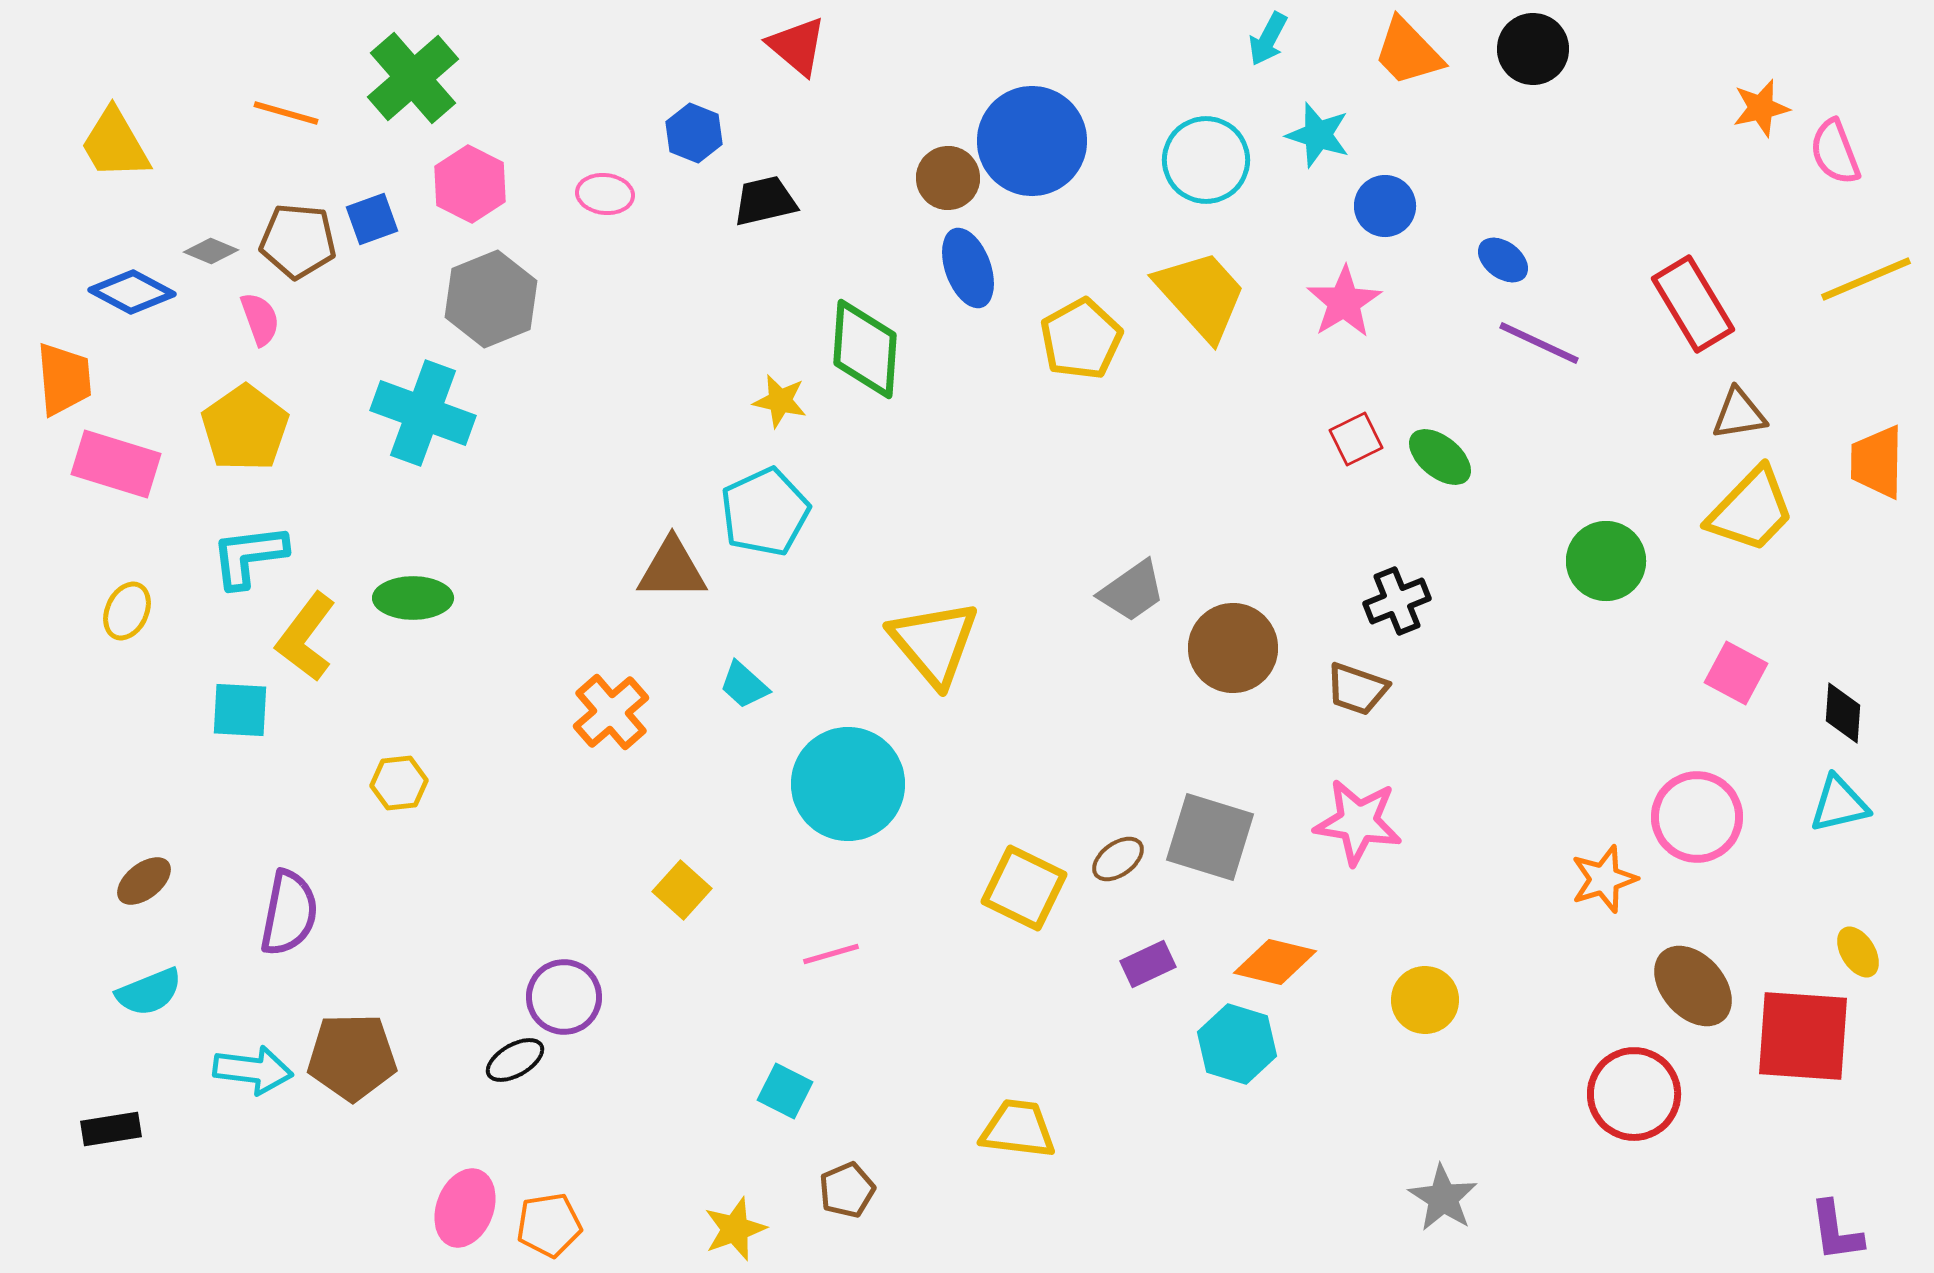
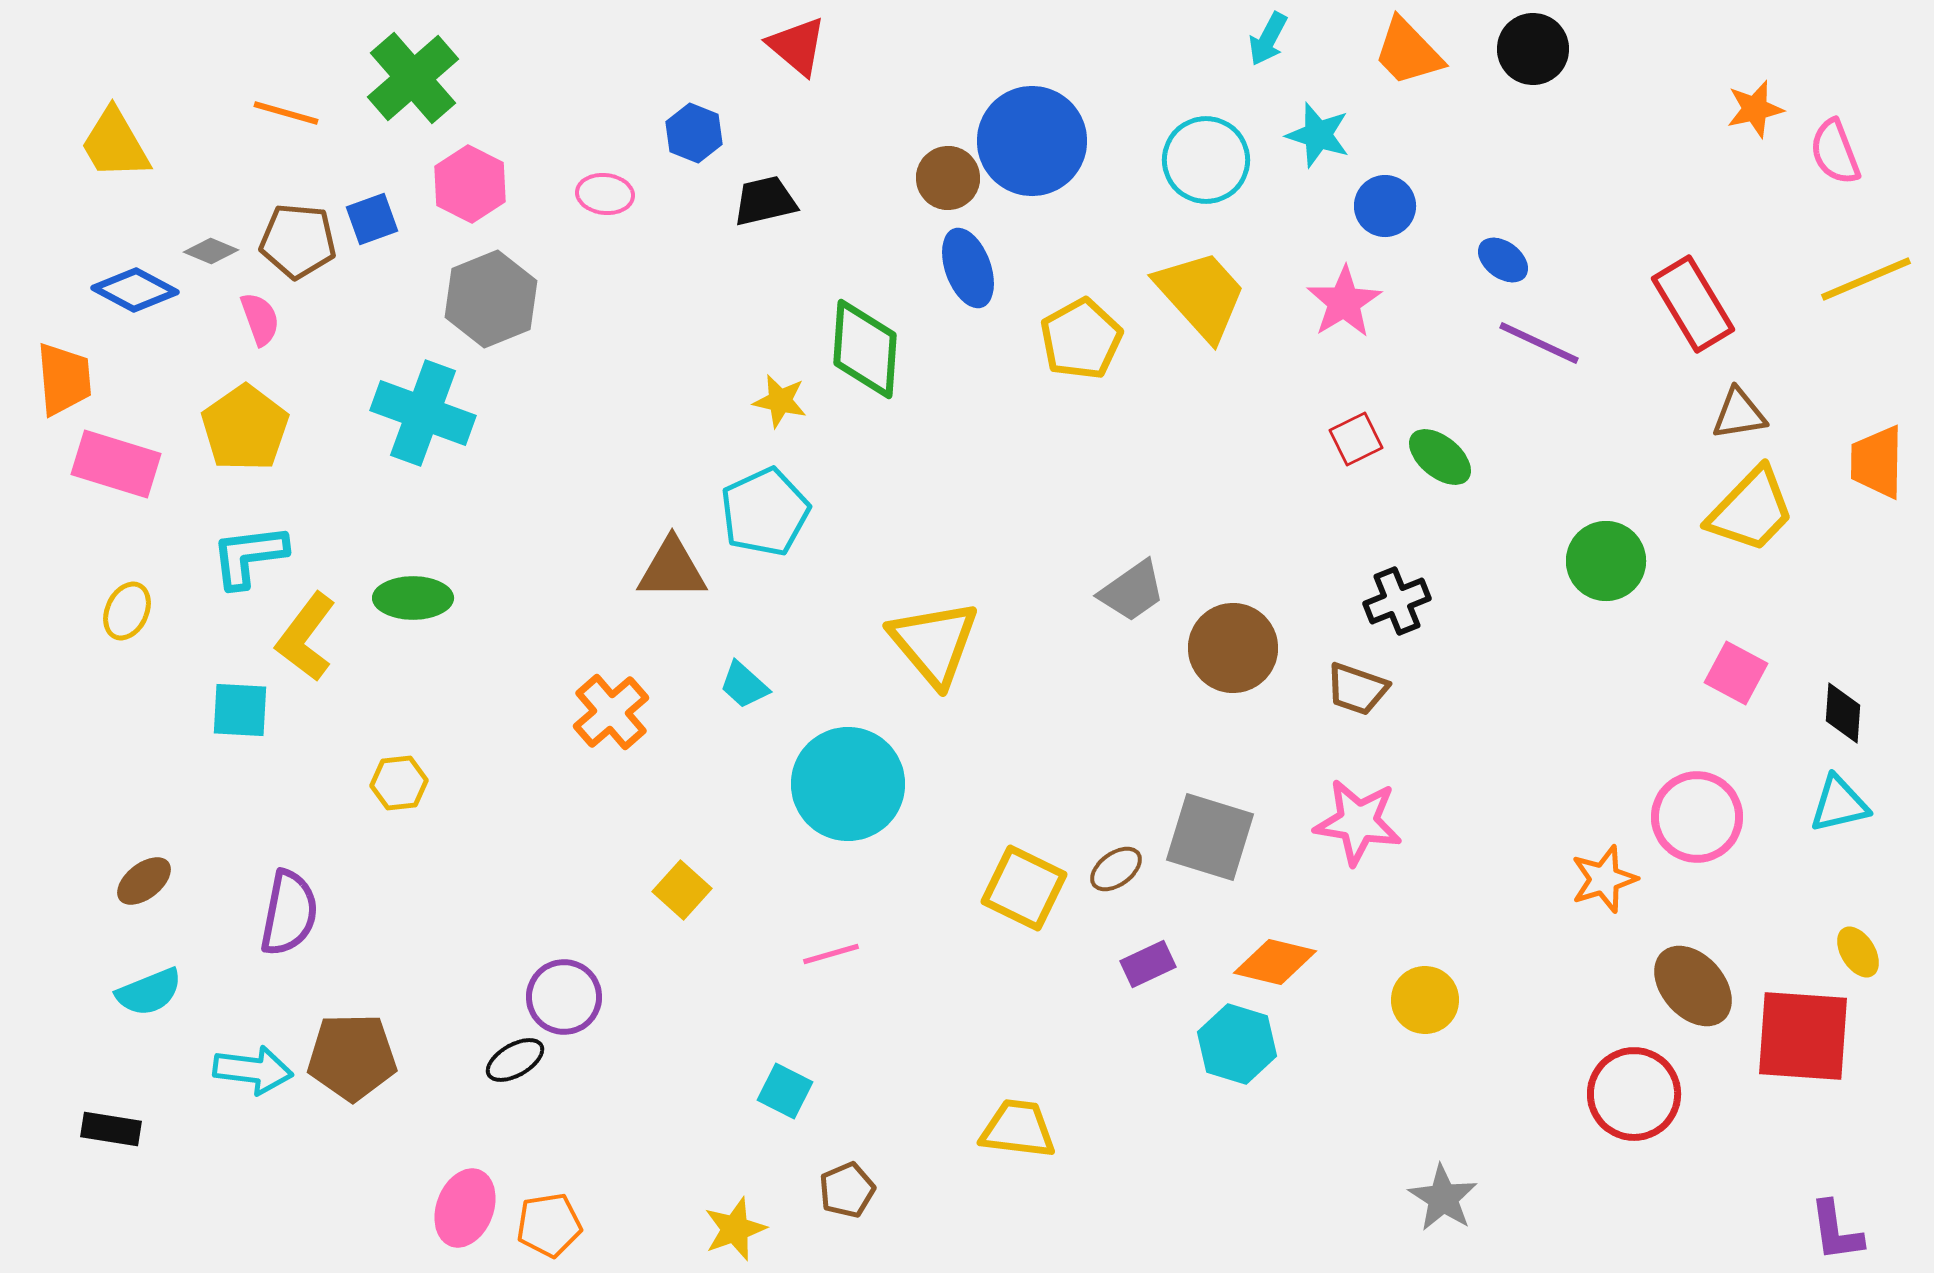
orange star at (1761, 108): moved 6 px left, 1 px down
blue diamond at (132, 292): moved 3 px right, 2 px up
brown ellipse at (1118, 859): moved 2 px left, 10 px down
black rectangle at (111, 1129): rotated 18 degrees clockwise
